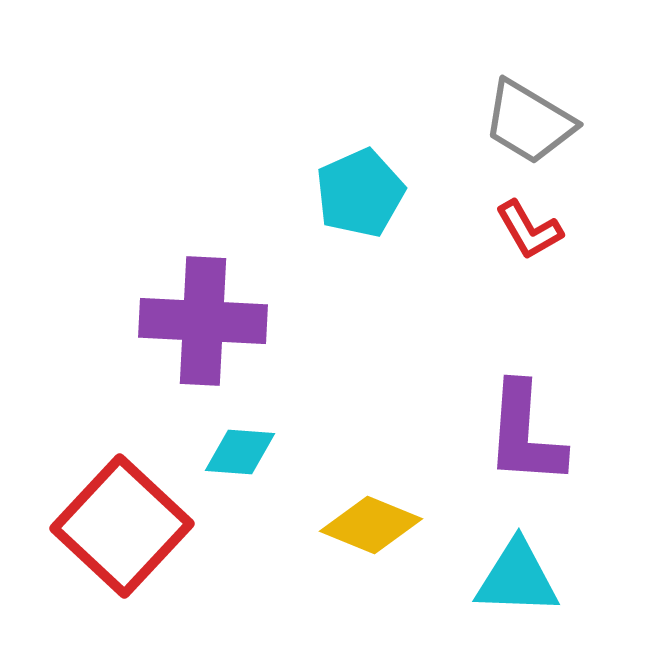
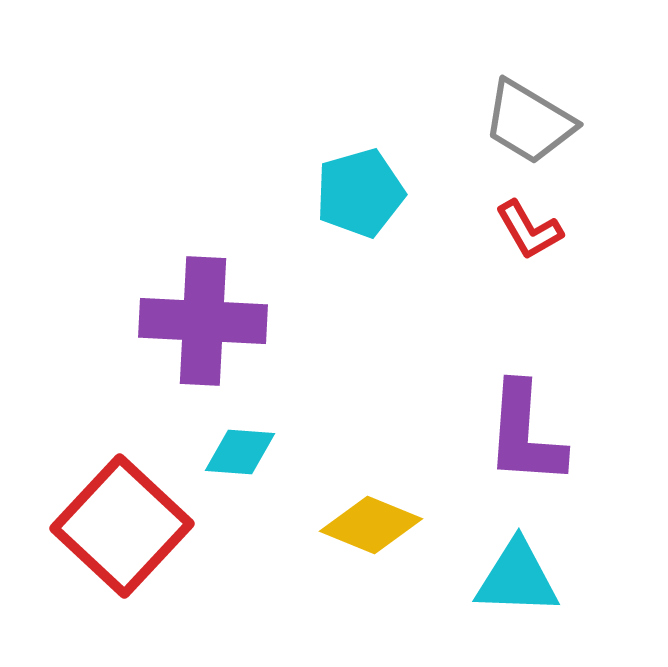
cyan pentagon: rotated 8 degrees clockwise
